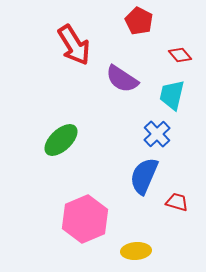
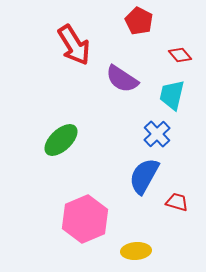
blue semicircle: rotated 6 degrees clockwise
